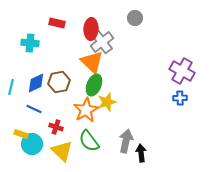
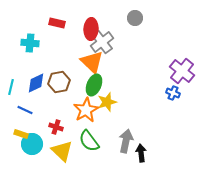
purple cross: rotated 10 degrees clockwise
blue cross: moved 7 px left, 5 px up; rotated 24 degrees clockwise
blue line: moved 9 px left, 1 px down
